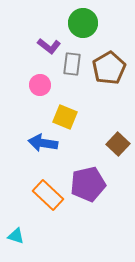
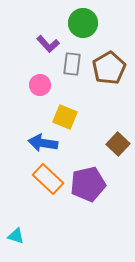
purple L-shape: moved 1 px left, 2 px up; rotated 10 degrees clockwise
orange rectangle: moved 16 px up
